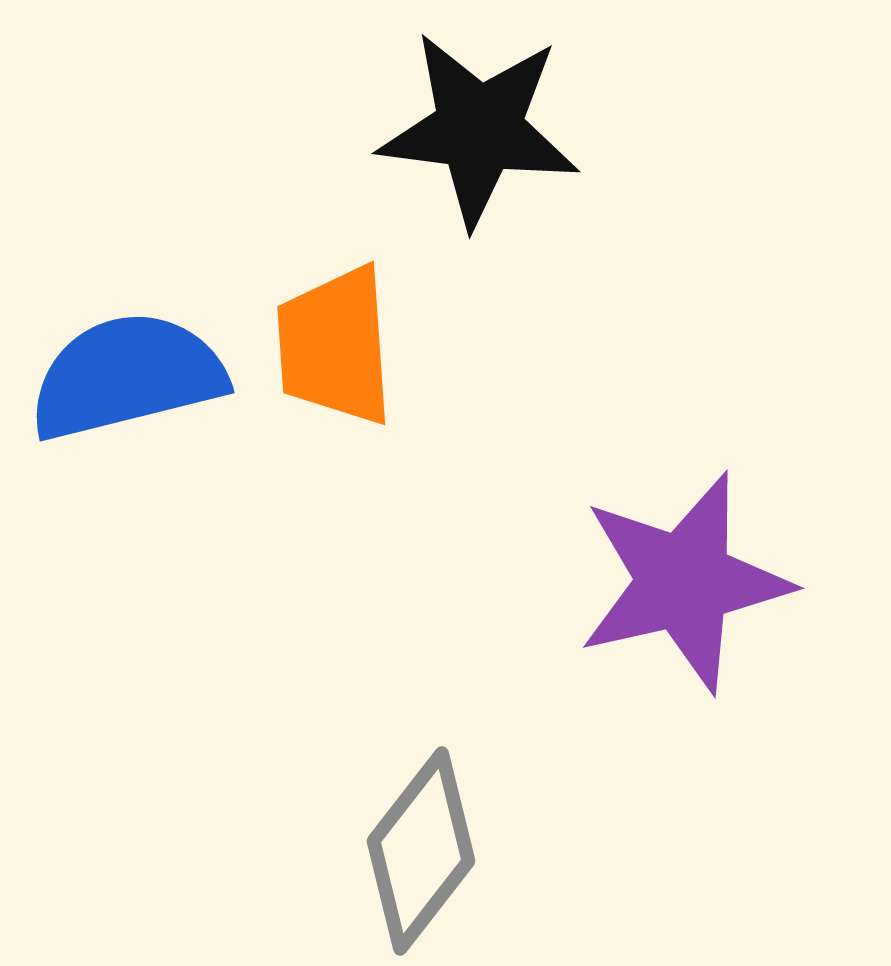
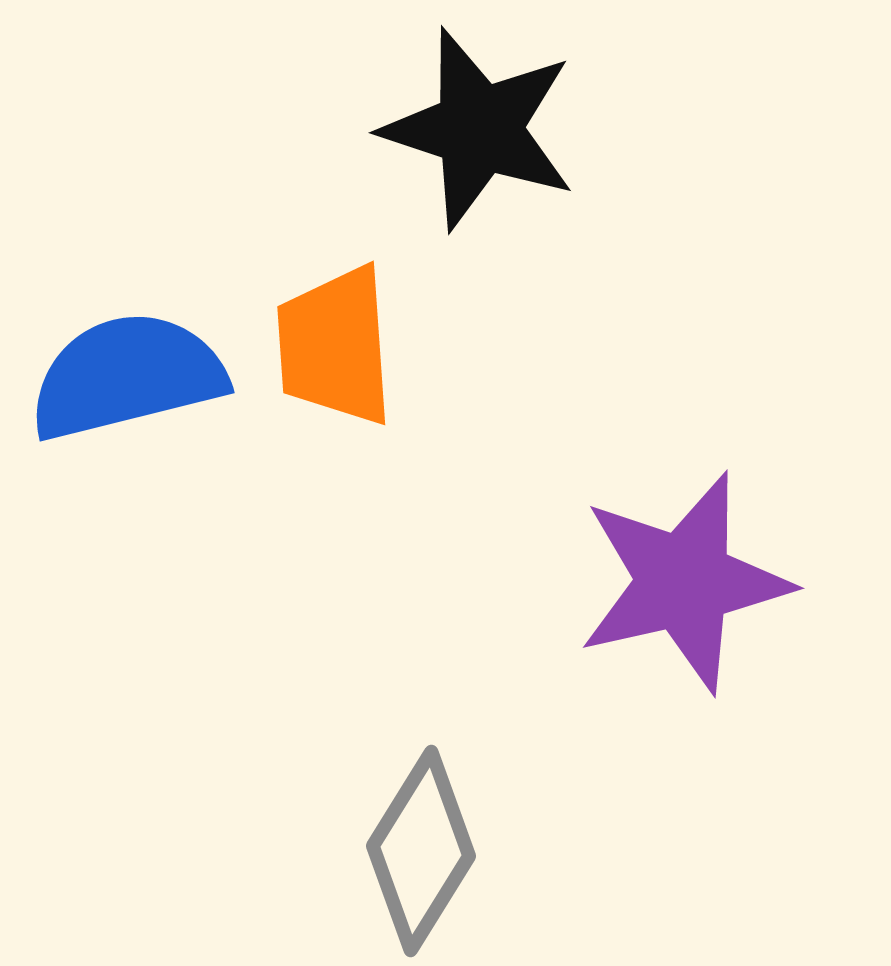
black star: rotated 11 degrees clockwise
gray diamond: rotated 6 degrees counterclockwise
